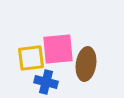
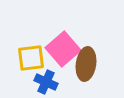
pink square: moved 5 px right; rotated 36 degrees counterclockwise
blue cross: rotated 10 degrees clockwise
